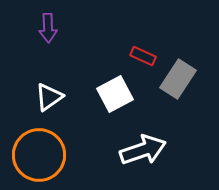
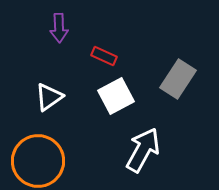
purple arrow: moved 11 px right
red rectangle: moved 39 px left
white square: moved 1 px right, 2 px down
white arrow: rotated 42 degrees counterclockwise
orange circle: moved 1 px left, 6 px down
